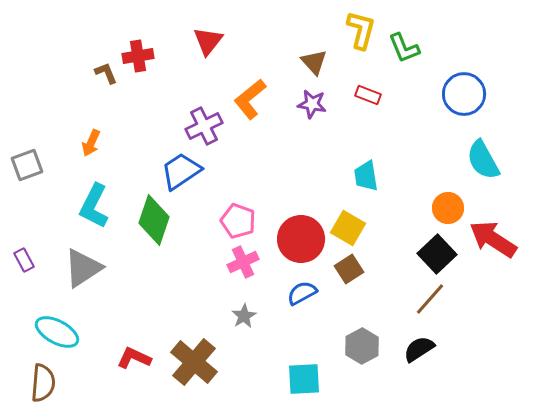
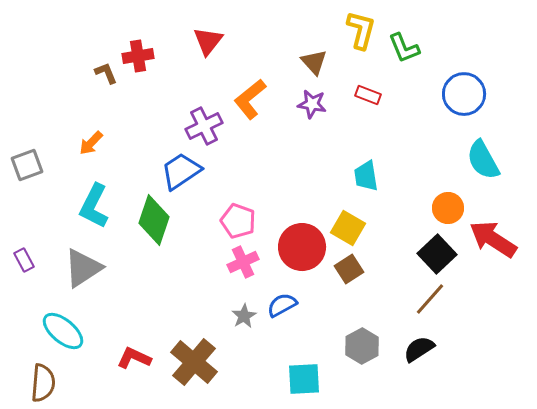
orange arrow: rotated 20 degrees clockwise
red circle: moved 1 px right, 8 px down
blue semicircle: moved 20 px left, 12 px down
cyan ellipse: moved 6 px right, 1 px up; rotated 12 degrees clockwise
